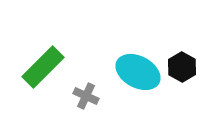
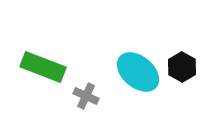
green rectangle: rotated 66 degrees clockwise
cyan ellipse: rotated 12 degrees clockwise
